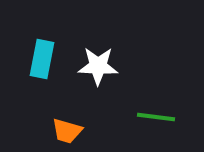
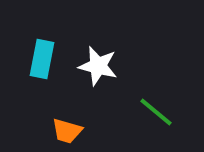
white star: rotated 12 degrees clockwise
green line: moved 5 px up; rotated 33 degrees clockwise
